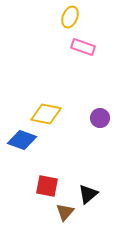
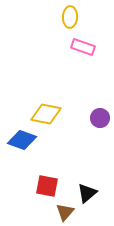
yellow ellipse: rotated 20 degrees counterclockwise
black triangle: moved 1 px left, 1 px up
